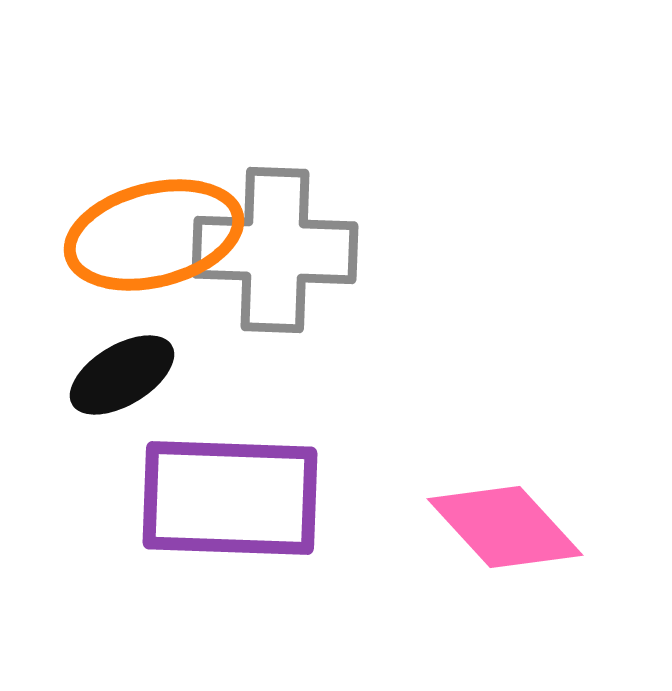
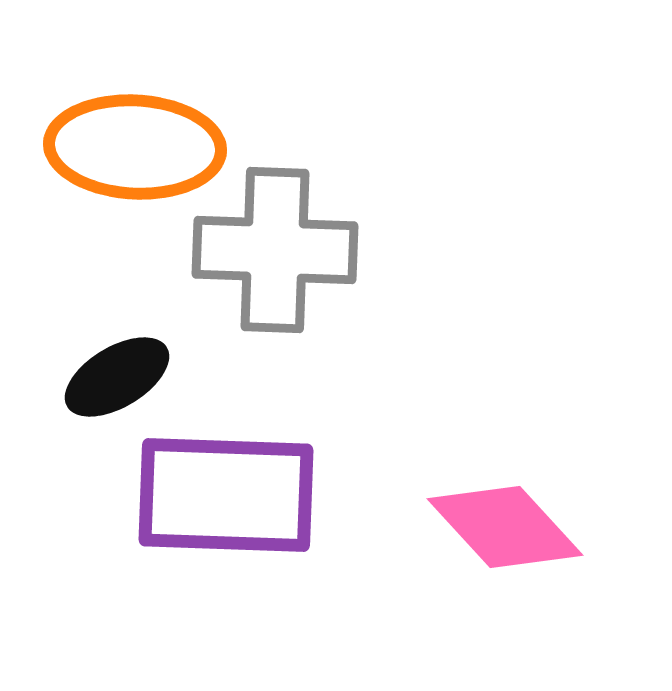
orange ellipse: moved 19 px left, 88 px up; rotated 17 degrees clockwise
black ellipse: moved 5 px left, 2 px down
purple rectangle: moved 4 px left, 3 px up
